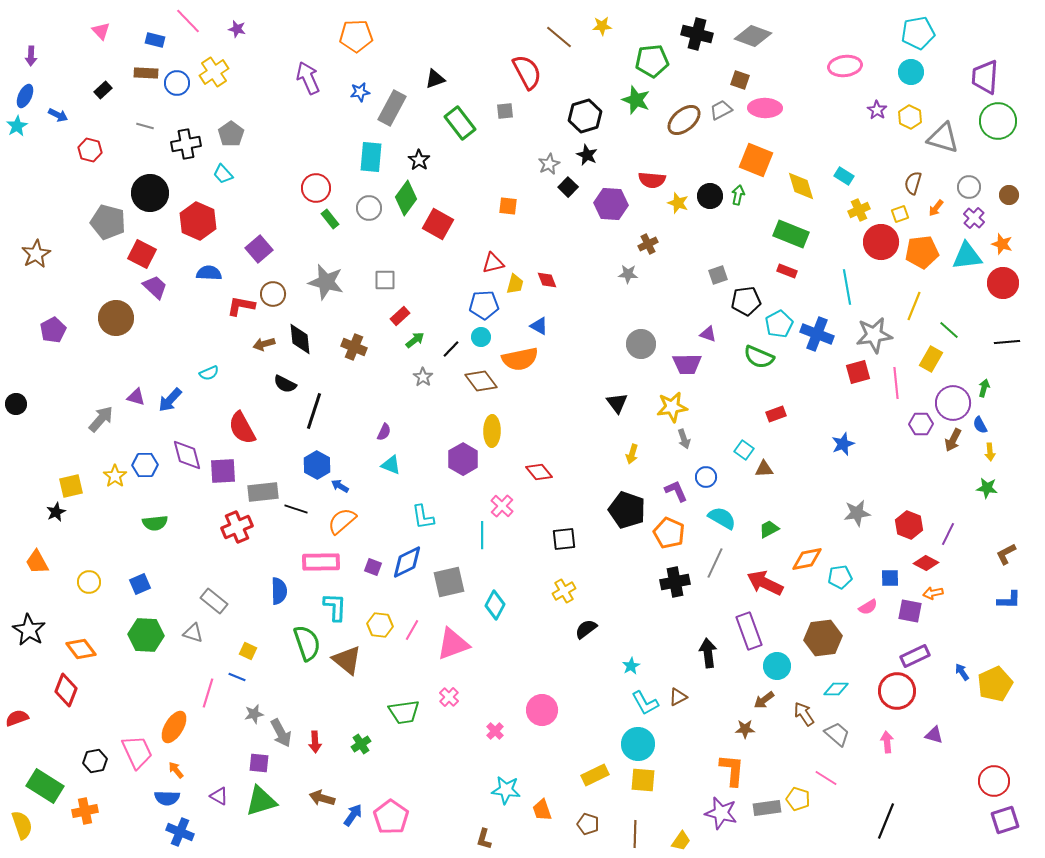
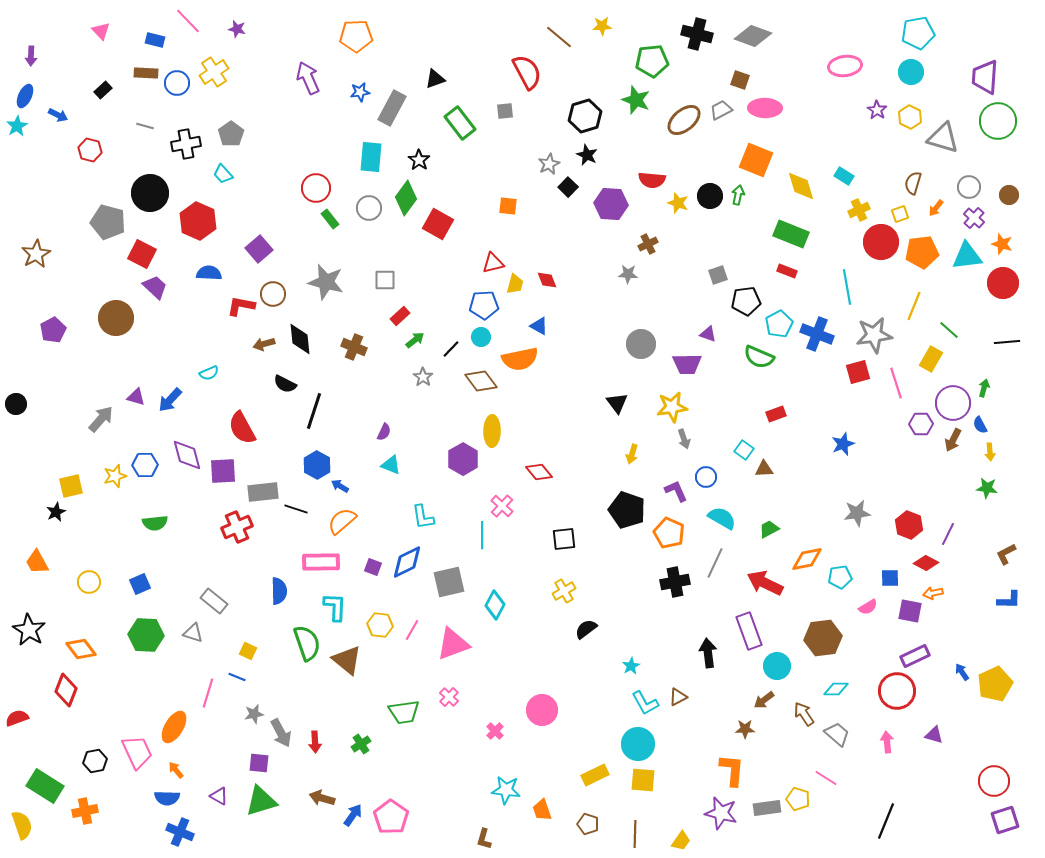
pink line at (896, 383): rotated 12 degrees counterclockwise
yellow star at (115, 476): rotated 20 degrees clockwise
